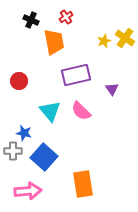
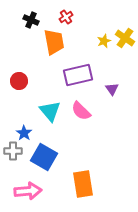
purple rectangle: moved 2 px right
blue star: rotated 21 degrees clockwise
blue square: rotated 12 degrees counterclockwise
